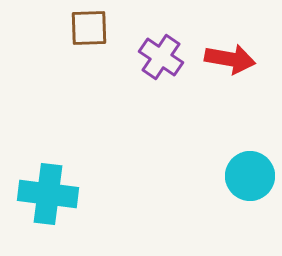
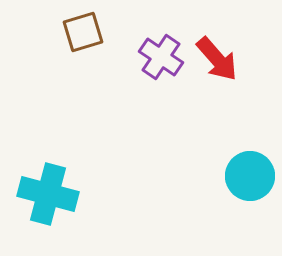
brown square: moved 6 px left, 4 px down; rotated 15 degrees counterclockwise
red arrow: moved 13 px left; rotated 39 degrees clockwise
cyan cross: rotated 8 degrees clockwise
